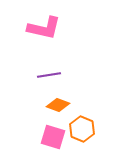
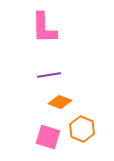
pink L-shape: rotated 76 degrees clockwise
orange diamond: moved 2 px right, 3 px up
pink square: moved 5 px left
